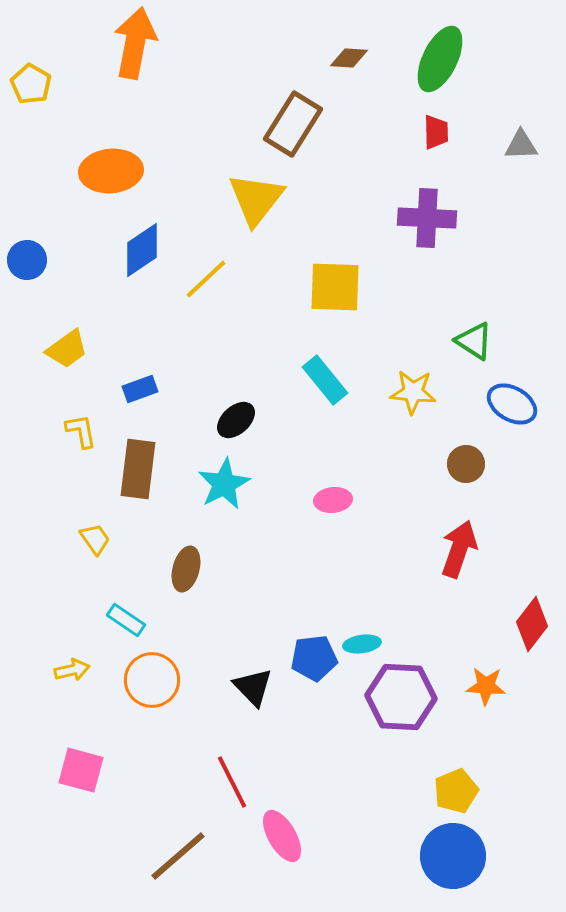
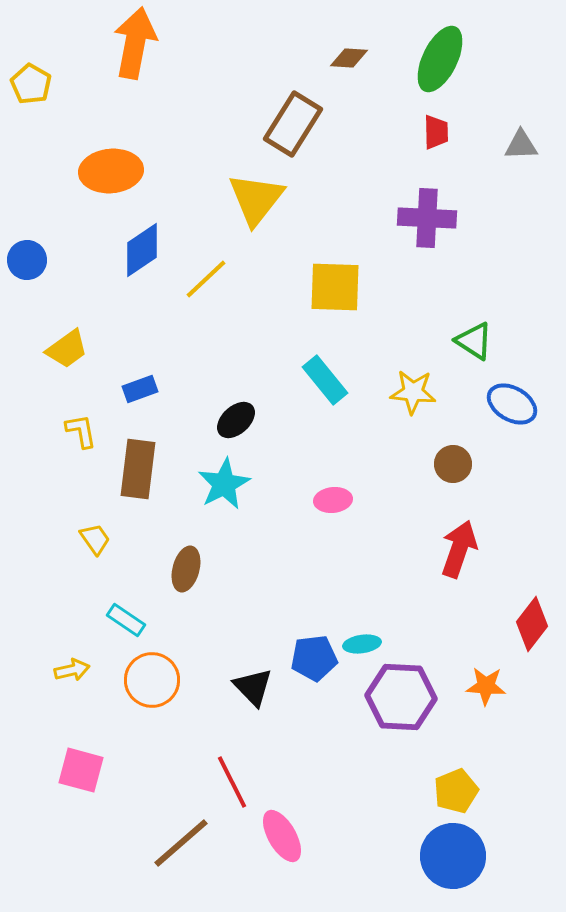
brown circle at (466, 464): moved 13 px left
brown line at (178, 856): moved 3 px right, 13 px up
